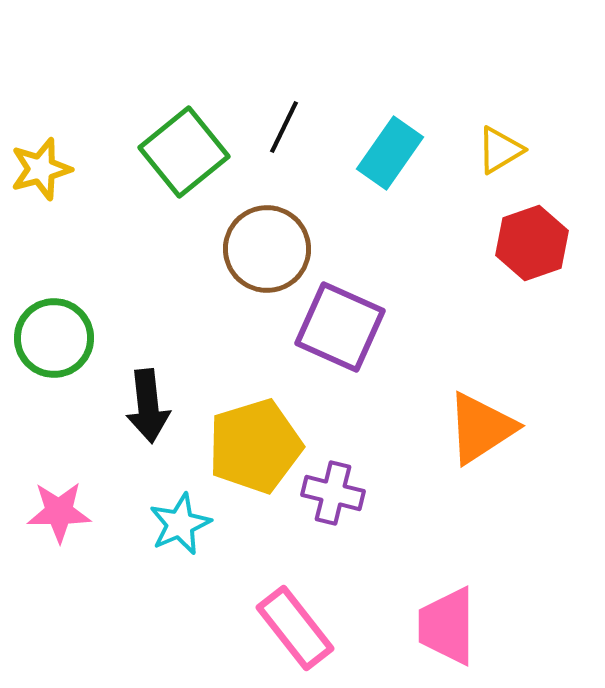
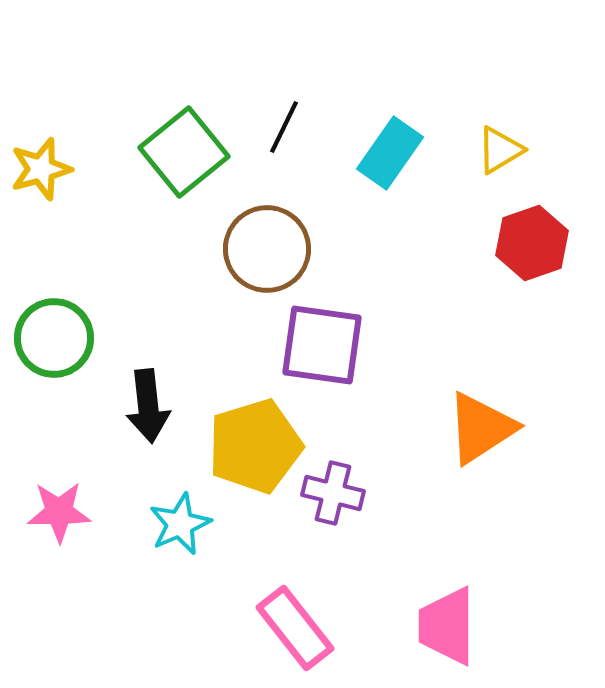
purple square: moved 18 px left, 18 px down; rotated 16 degrees counterclockwise
